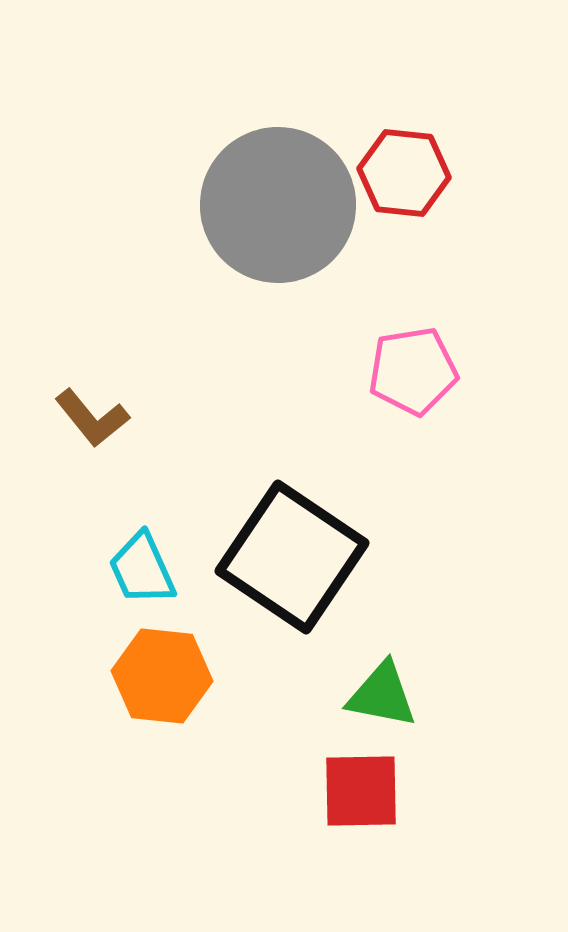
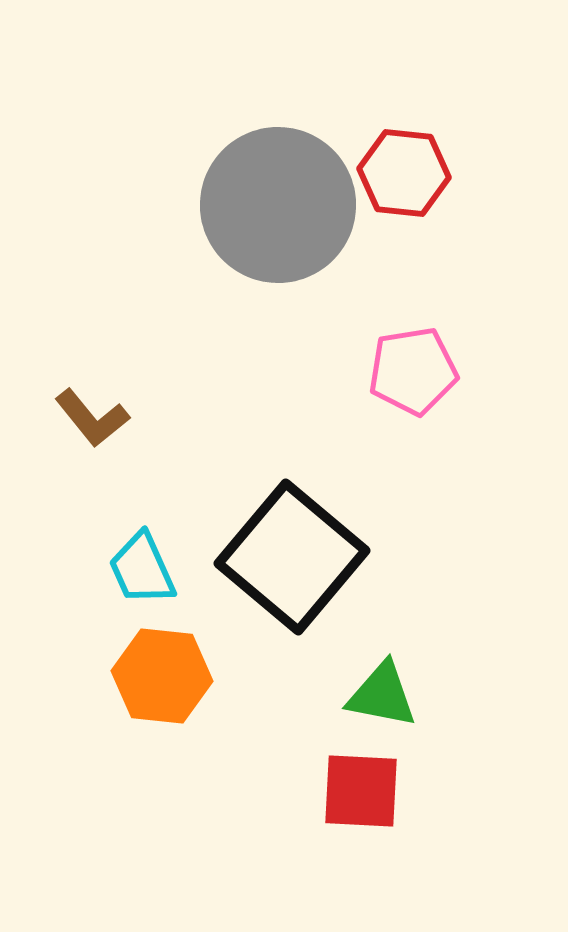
black square: rotated 6 degrees clockwise
red square: rotated 4 degrees clockwise
